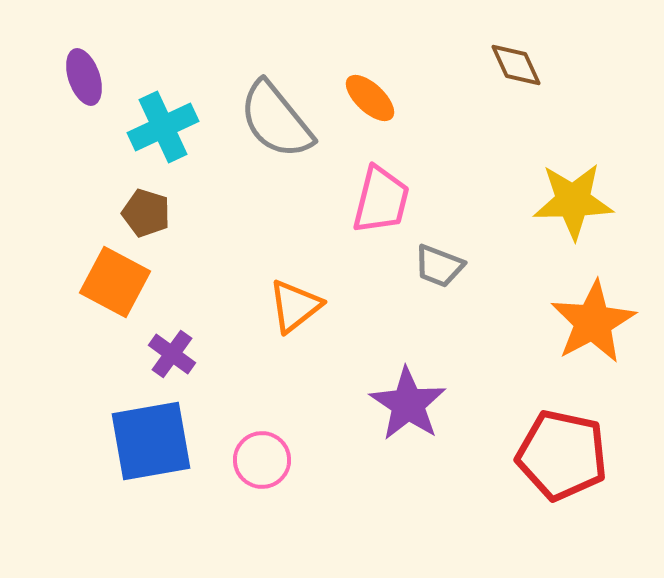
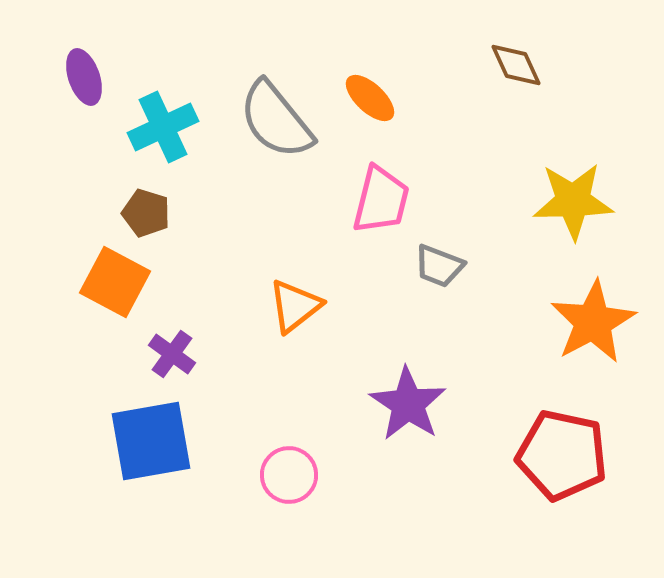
pink circle: moved 27 px right, 15 px down
